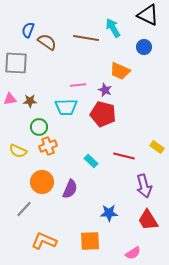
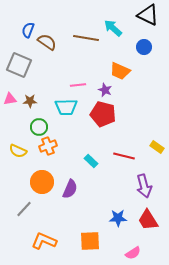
cyan arrow: rotated 18 degrees counterclockwise
gray square: moved 3 px right, 2 px down; rotated 20 degrees clockwise
blue star: moved 9 px right, 5 px down
